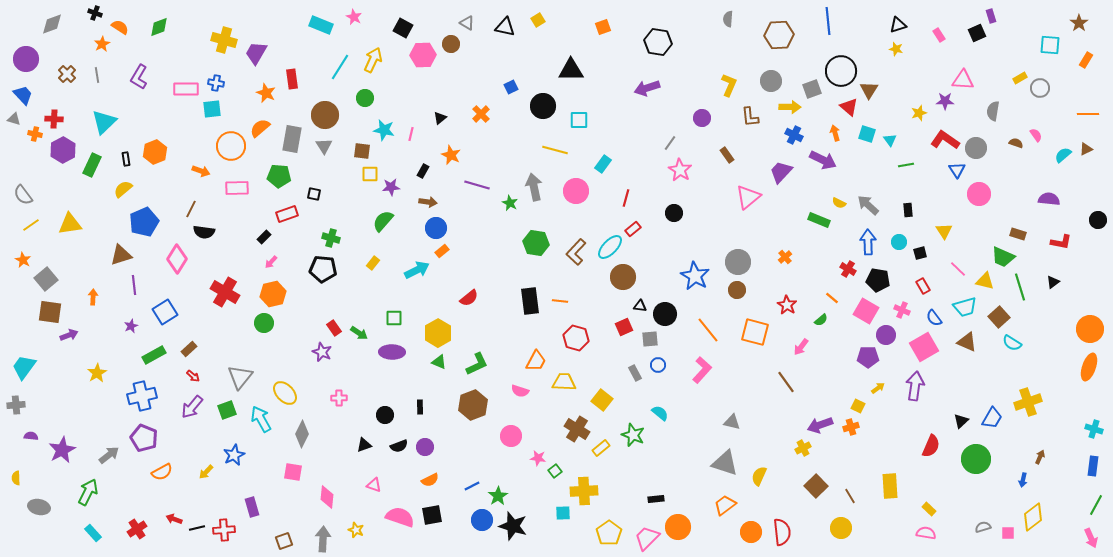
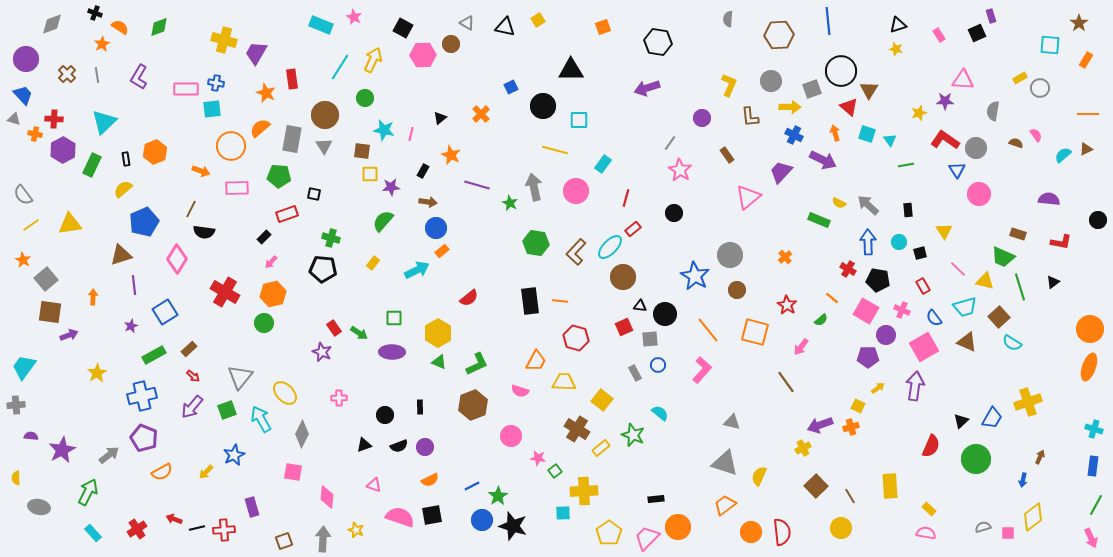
gray circle at (738, 262): moved 8 px left, 7 px up
